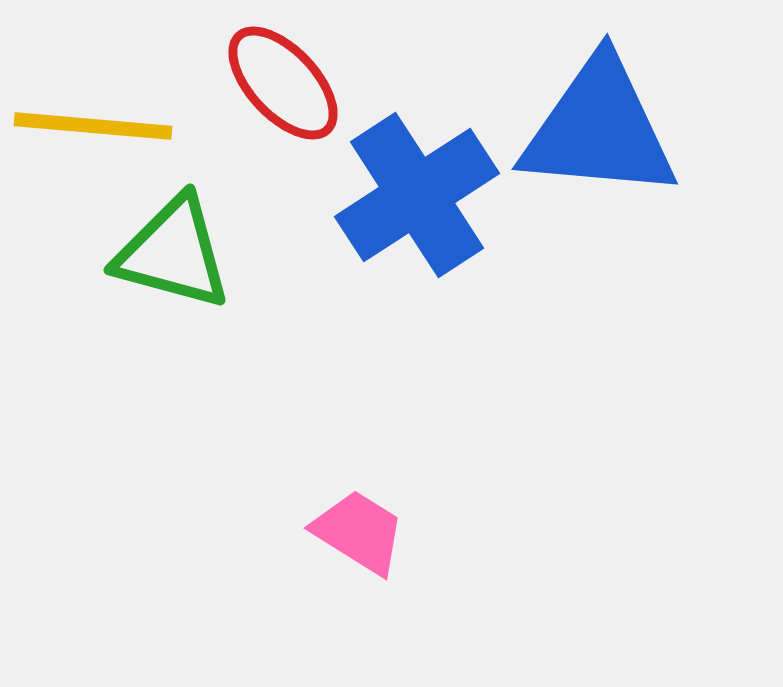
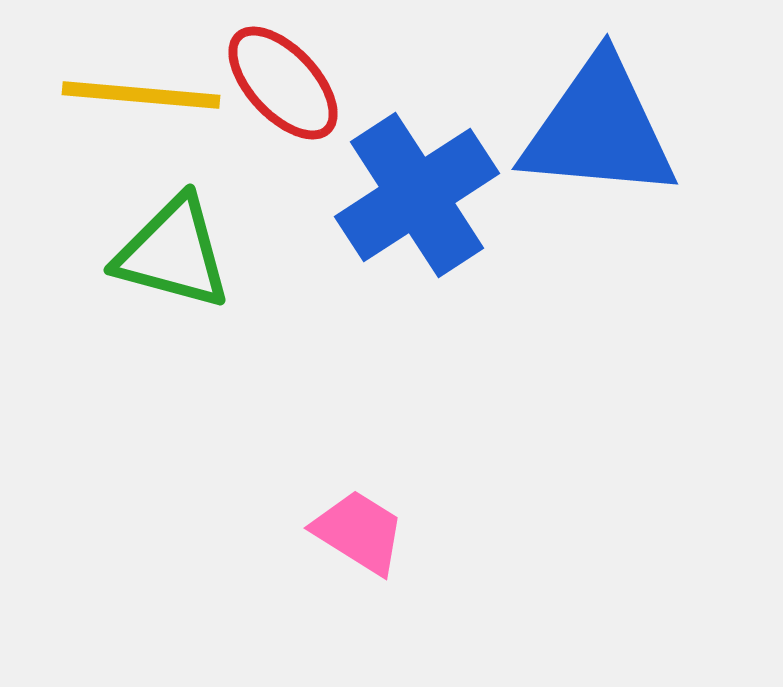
yellow line: moved 48 px right, 31 px up
